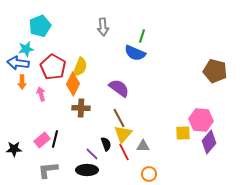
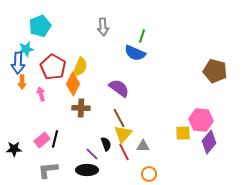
blue arrow: rotated 95 degrees counterclockwise
